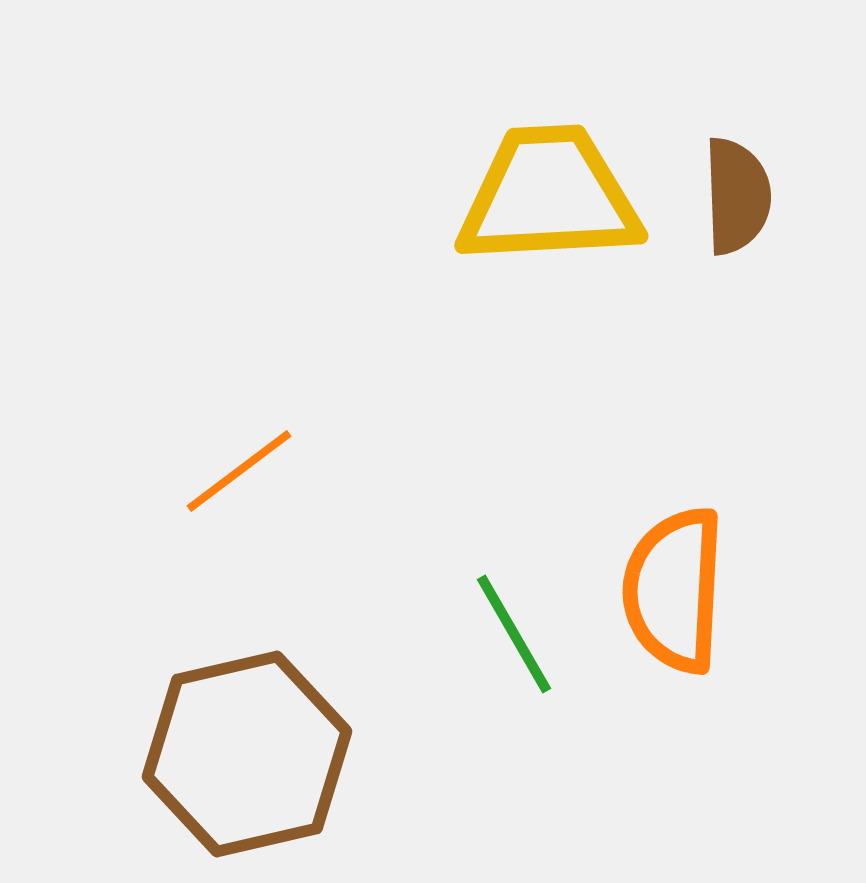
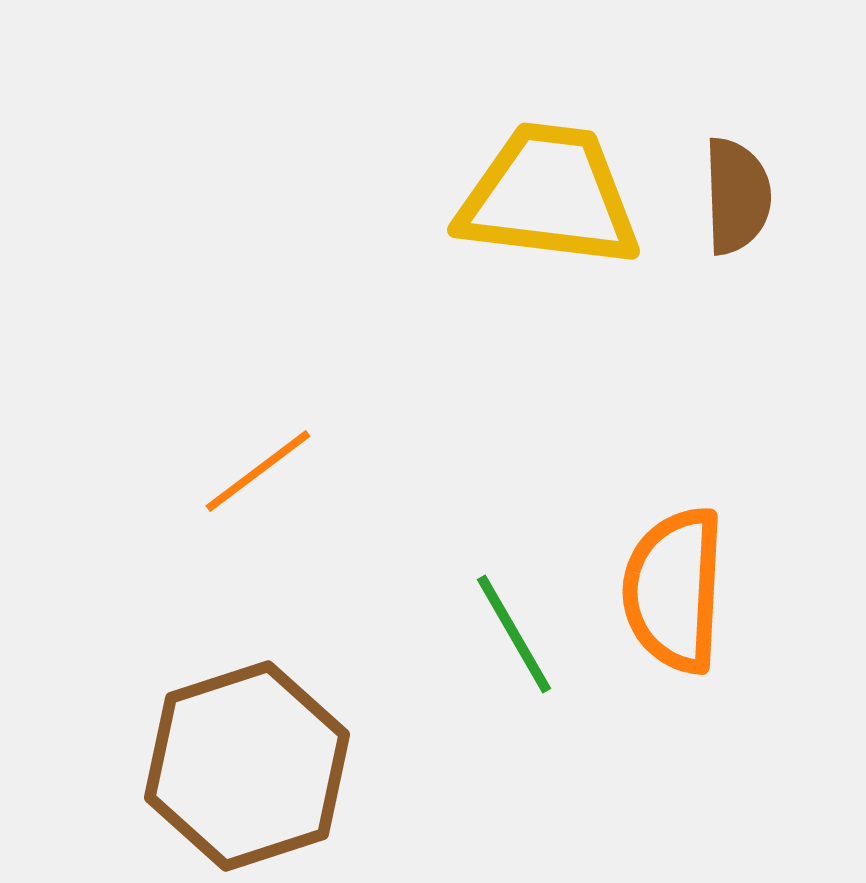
yellow trapezoid: rotated 10 degrees clockwise
orange line: moved 19 px right
brown hexagon: moved 12 px down; rotated 5 degrees counterclockwise
